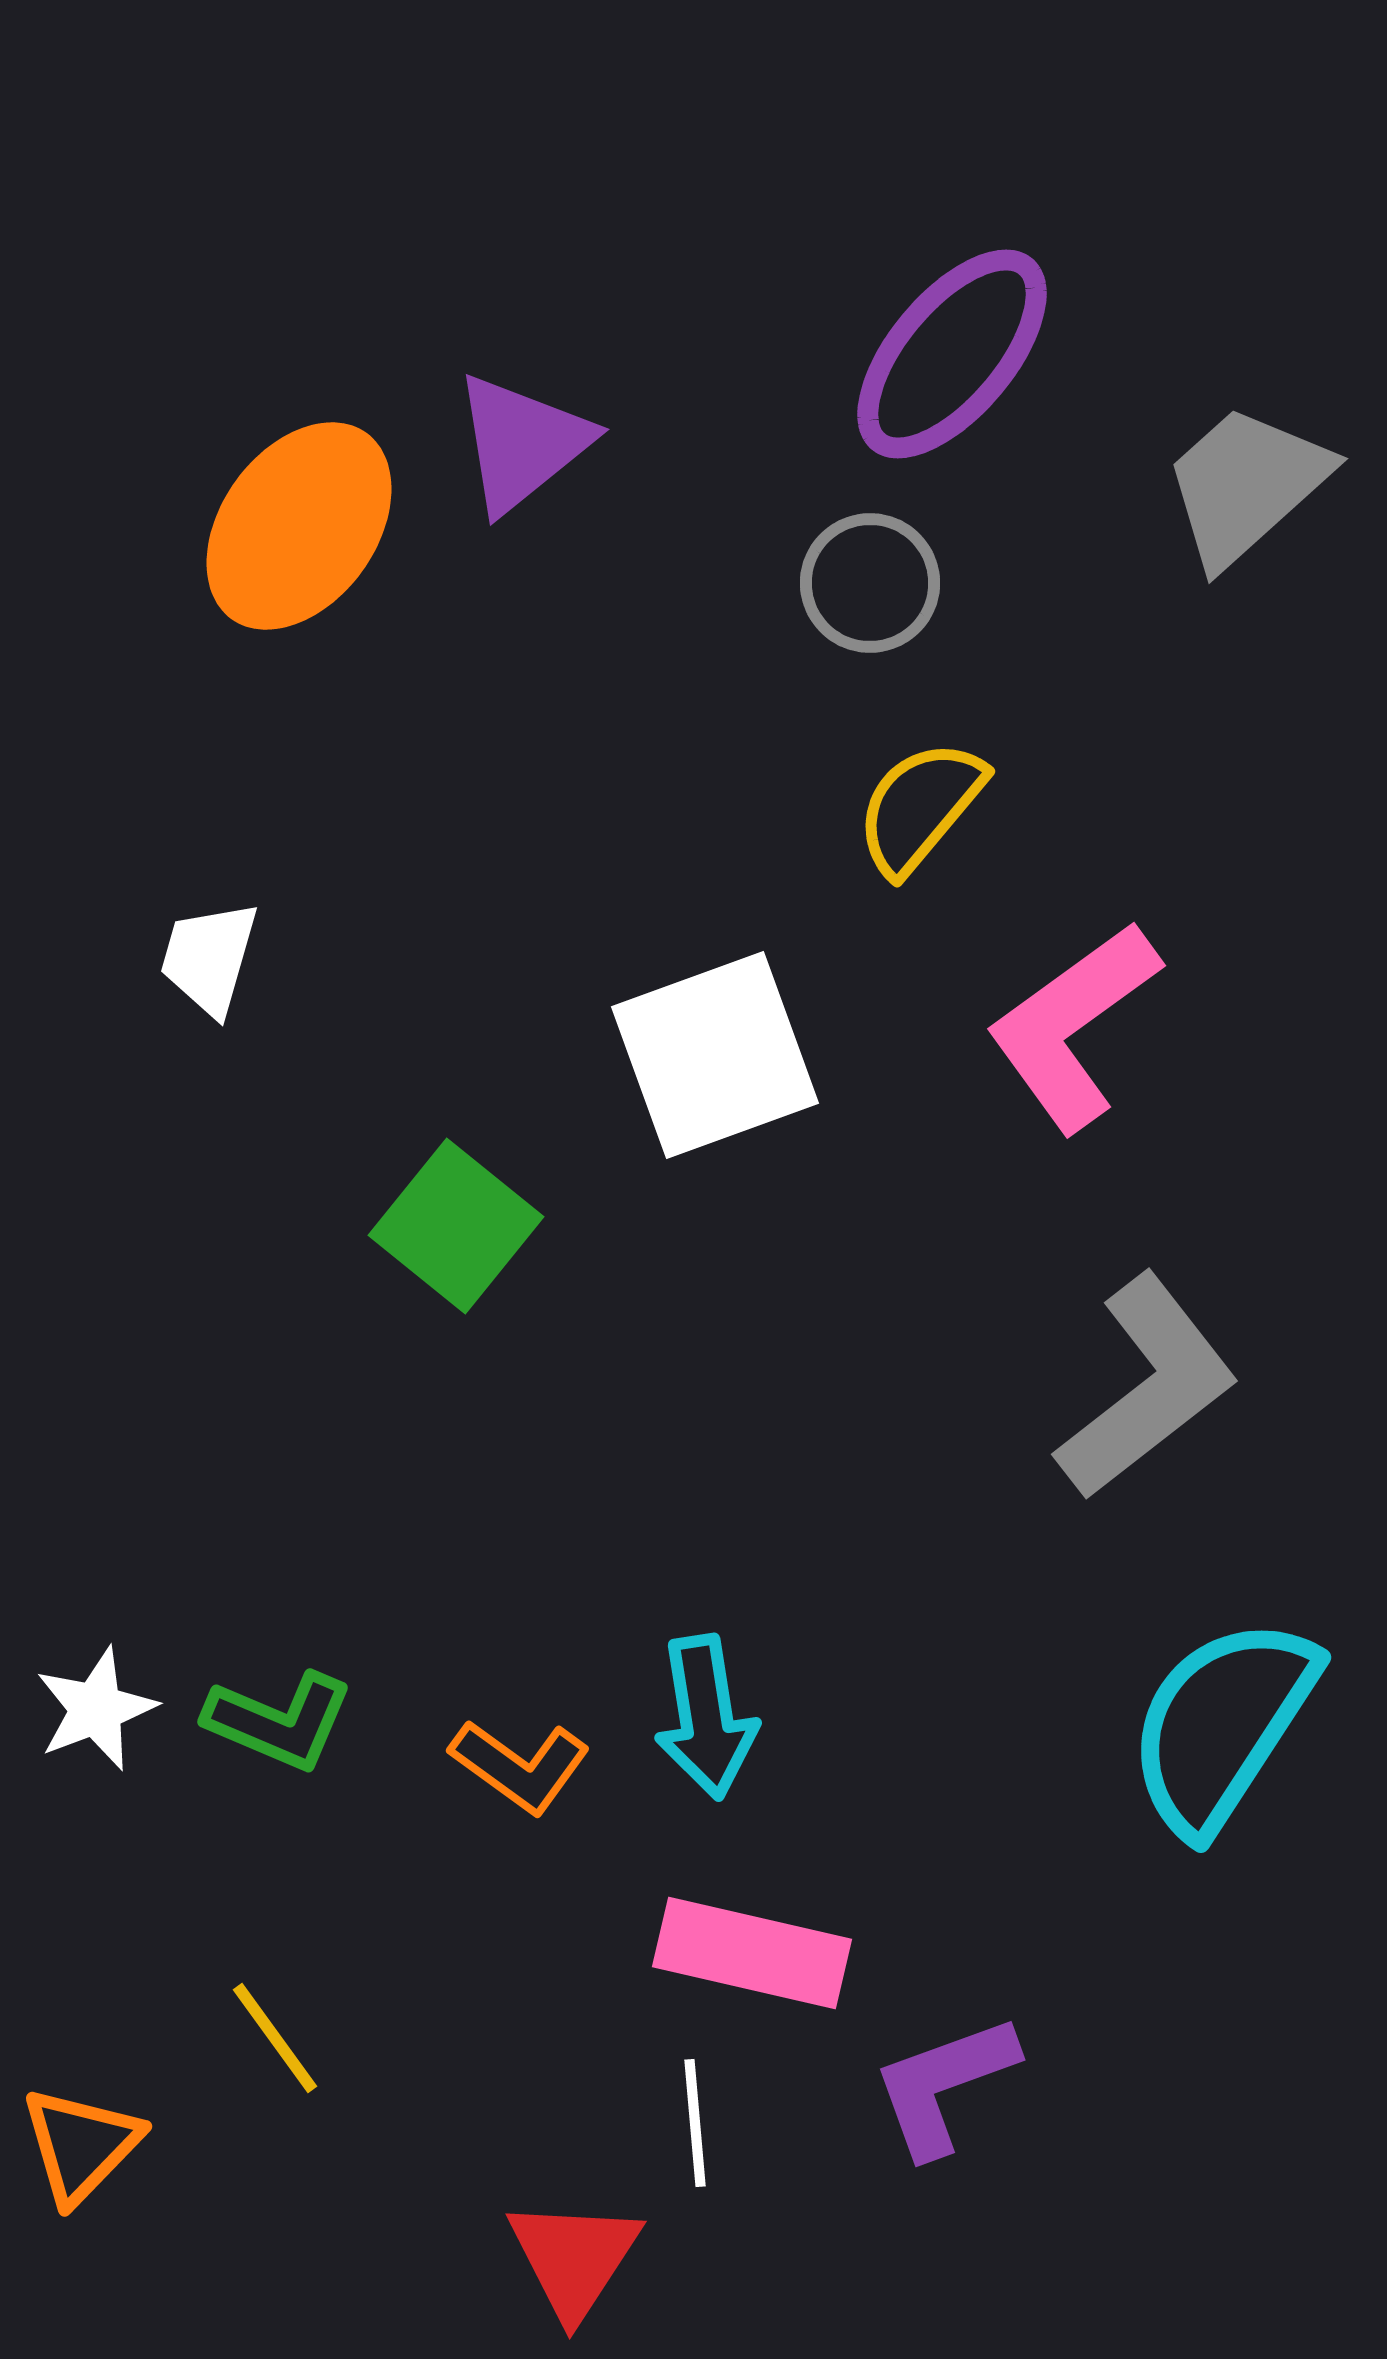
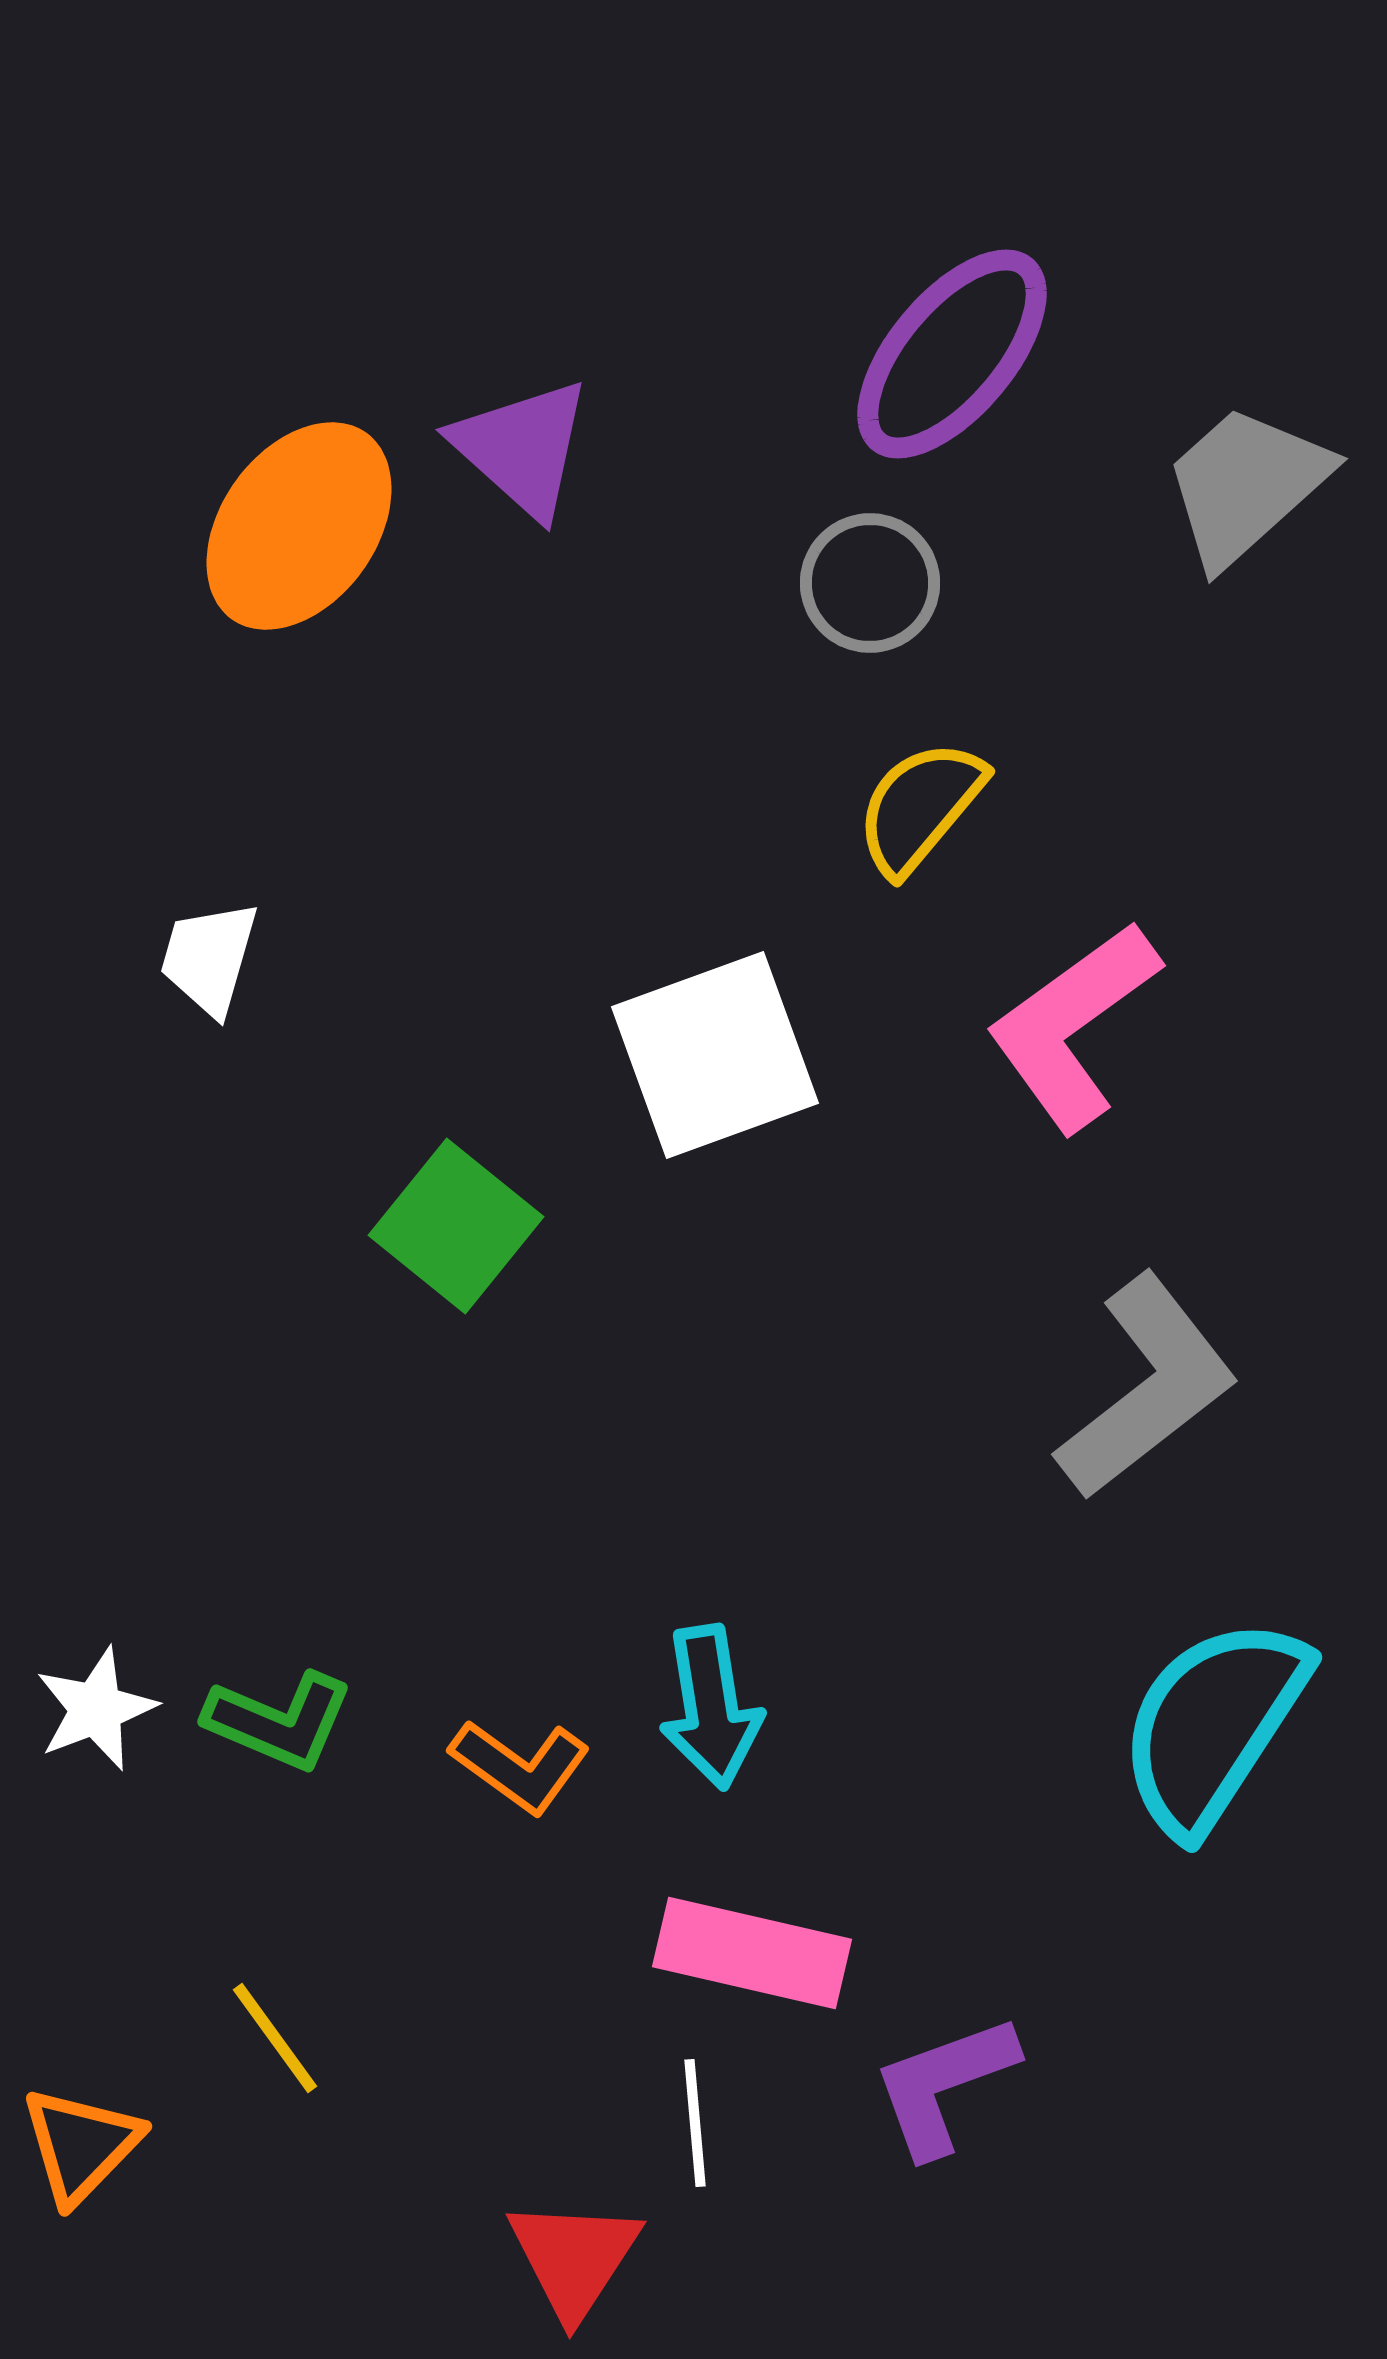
purple triangle: moved 5 px down; rotated 39 degrees counterclockwise
cyan arrow: moved 5 px right, 10 px up
cyan semicircle: moved 9 px left
